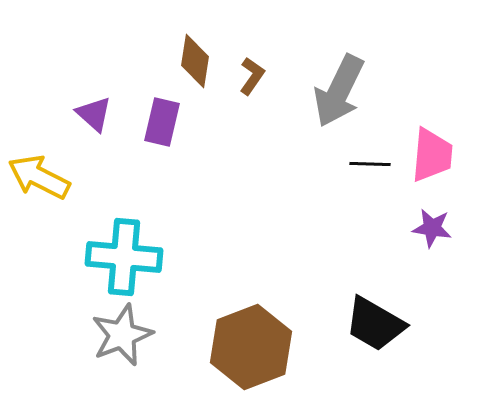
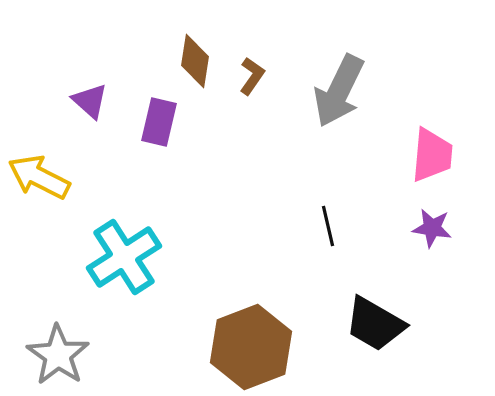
purple triangle: moved 4 px left, 13 px up
purple rectangle: moved 3 px left
black line: moved 42 px left, 62 px down; rotated 75 degrees clockwise
cyan cross: rotated 38 degrees counterclockwise
gray star: moved 64 px left, 20 px down; rotated 16 degrees counterclockwise
